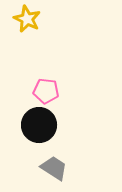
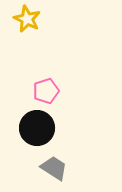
pink pentagon: rotated 25 degrees counterclockwise
black circle: moved 2 px left, 3 px down
